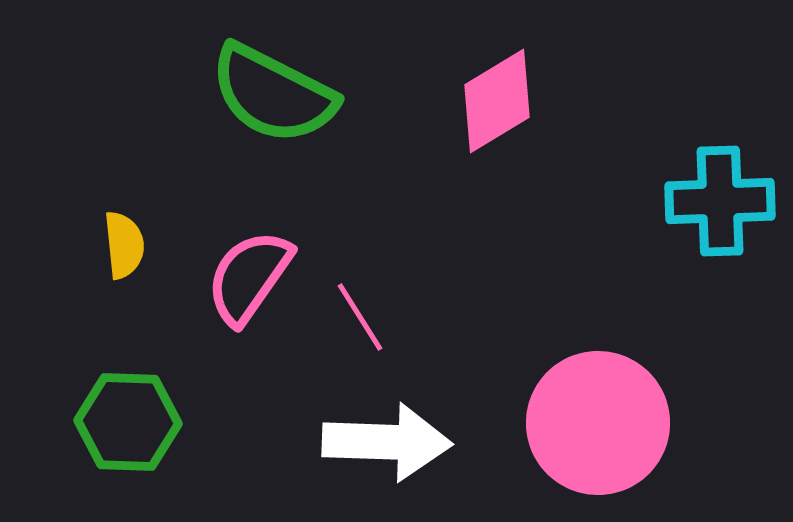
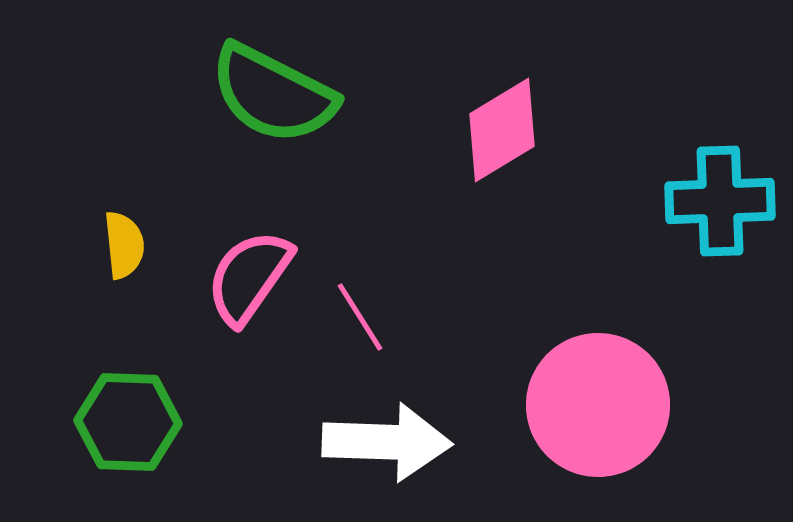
pink diamond: moved 5 px right, 29 px down
pink circle: moved 18 px up
